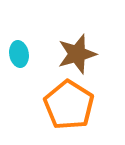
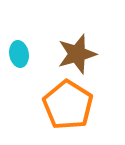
orange pentagon: moved 1 px left
